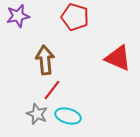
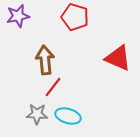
red line: moved 1 px right, 3 px up
gray star: rotated 20 degrees counterclockwise
